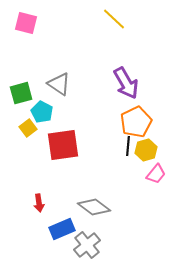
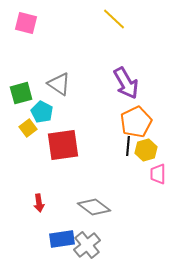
pink trapezoid: moved 2 px right; rotated 140 degrees clockwise
blue rectangle: moved 10 px down; rotated 15 degrees clockwise
